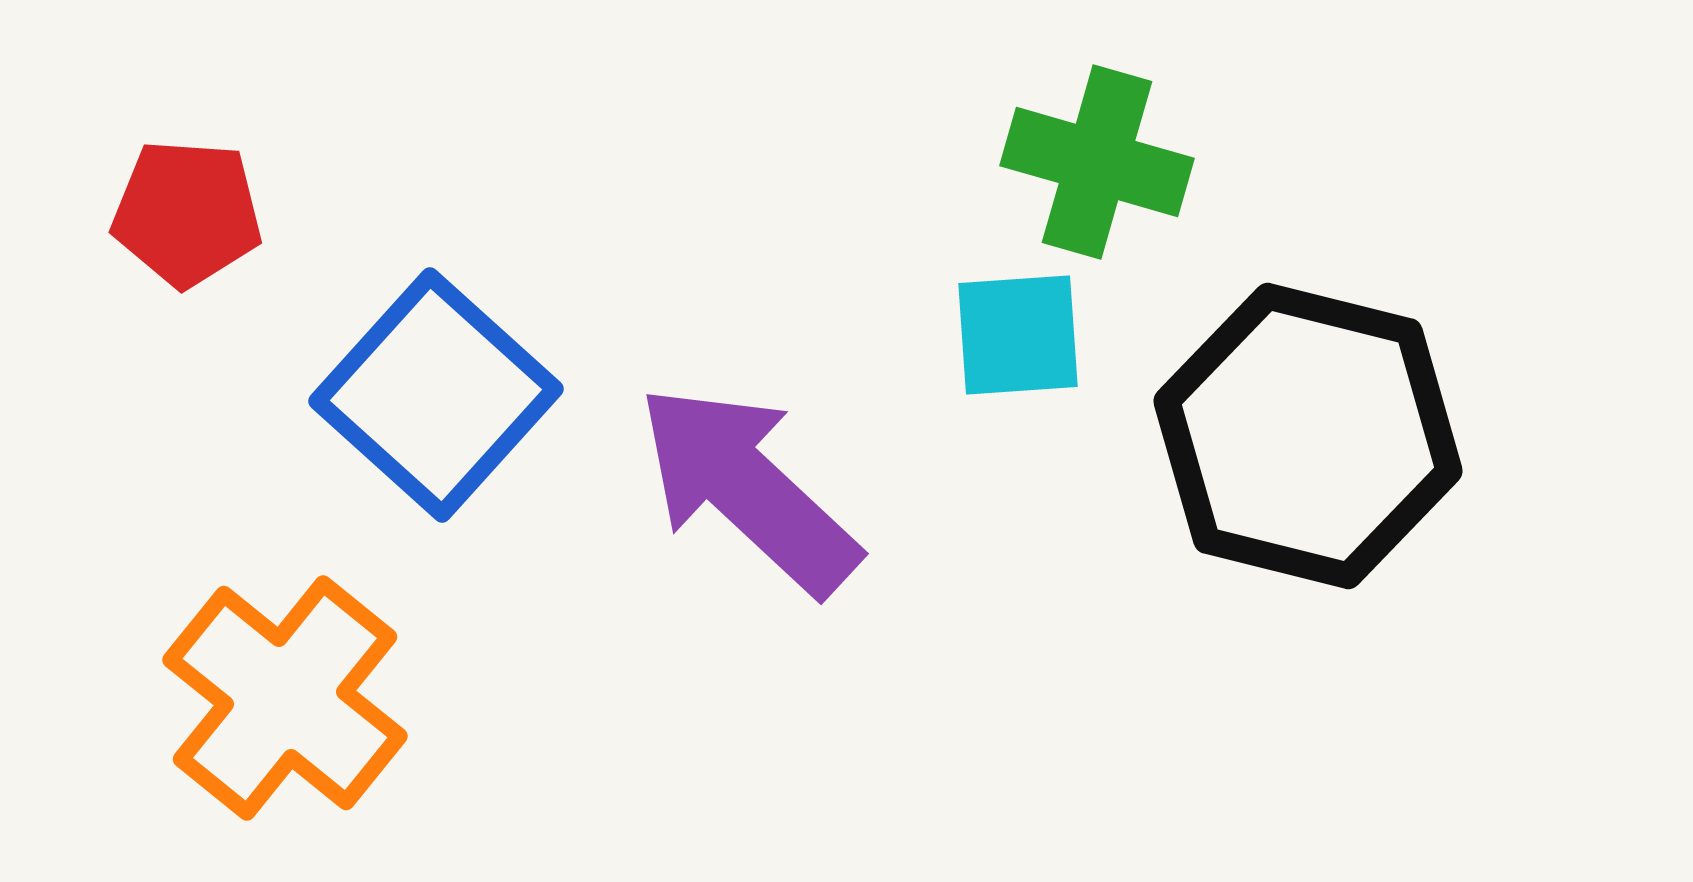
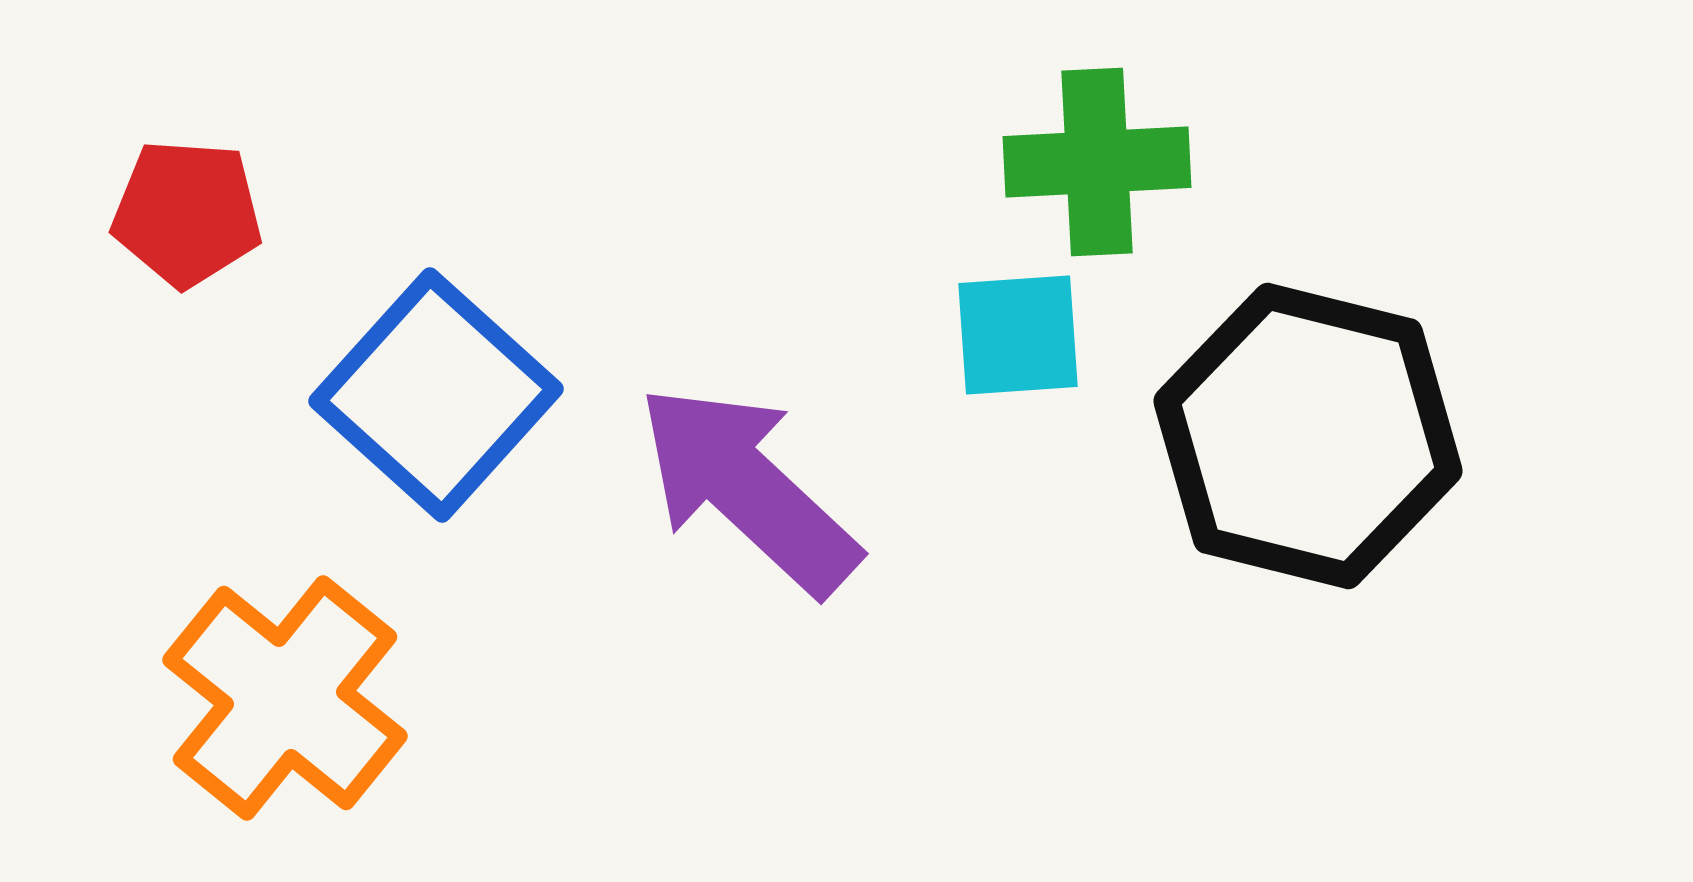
green cross: rotated 19 degrees counterclockwise
